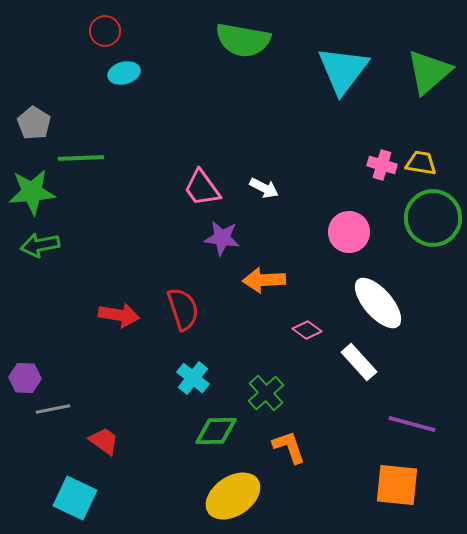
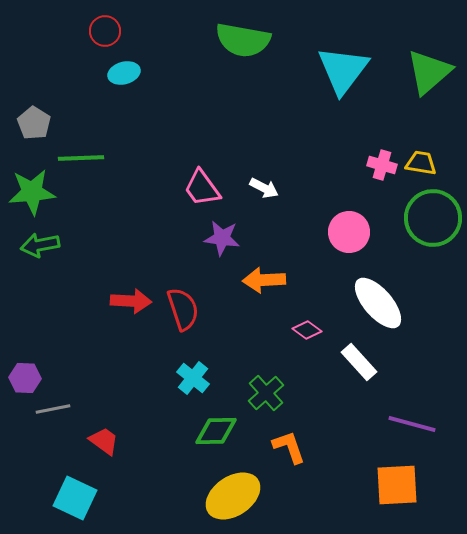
red arrow: moved 12 px right, 14 px up; rotated 6 degrees counterclockwise
orange square: rotated 9 degrees counterclockwise
